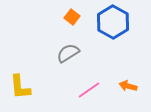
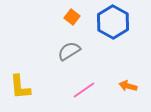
gray semicircle: moved 1 px right, 2 px up
pink line: moved 5 px left
